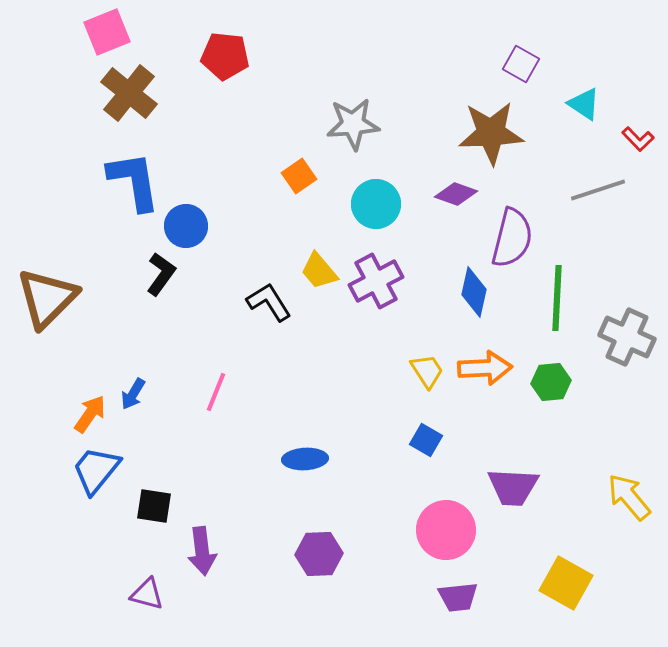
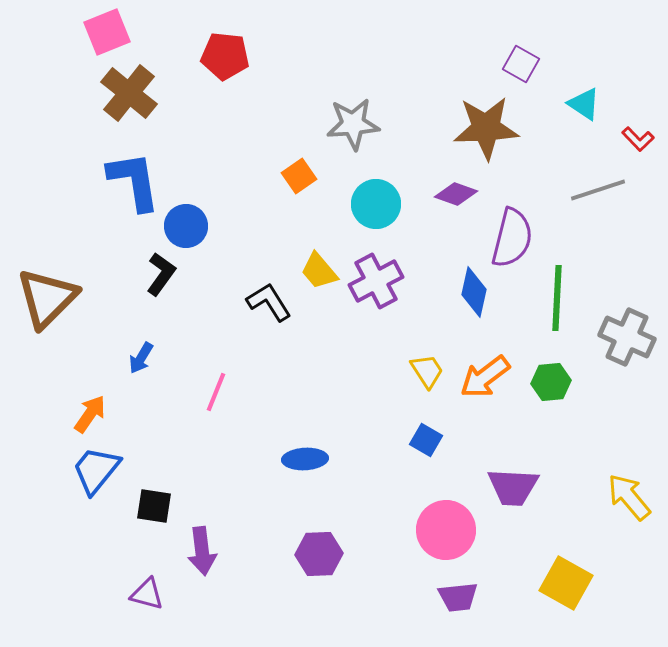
brown star at (491, 133): moved 5 px left, 5 px up
orange arrow at (485, 368): moved 9 px down; rotated 146 degrees clockwise
blue arrow at (133, 394): moved 8 px right, 36 px up
